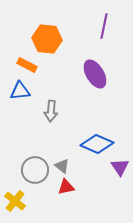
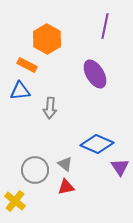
purple line: moved 1 px right
orange hexagon: rotated 24 degrees clockwise
gray arrow: moved 1 px left, 3 px up
gray triangle: moved 3 px right, 2 px up
